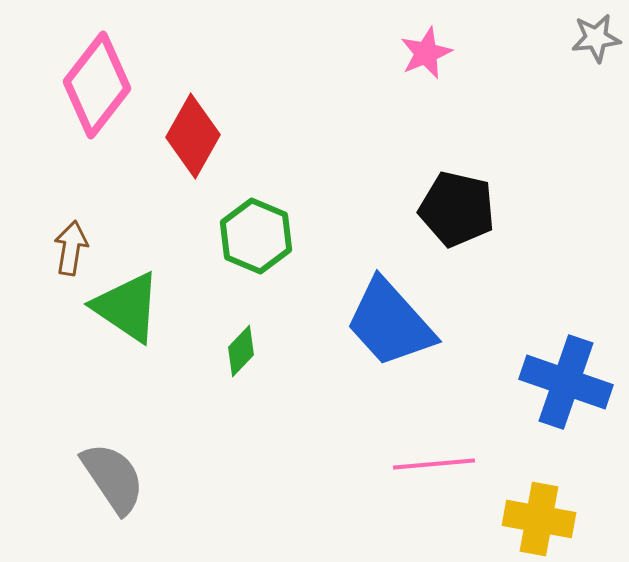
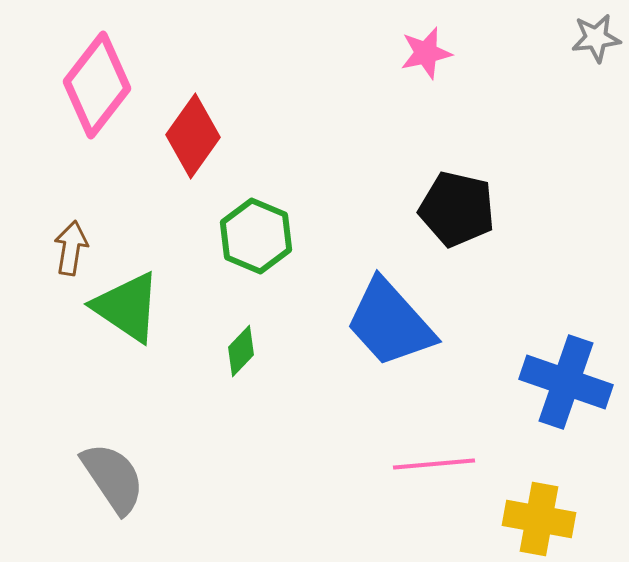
pink star: rotated 10 degrees clockwise
red diamond: rotated 6 degrees clockwise
